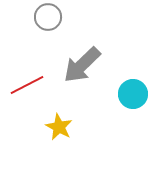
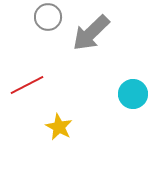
gray arrow: moved 9 px right, 32 px up
